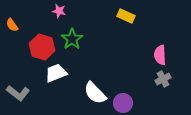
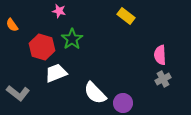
yellow rectangle: rotated 12 degrees clockwise
